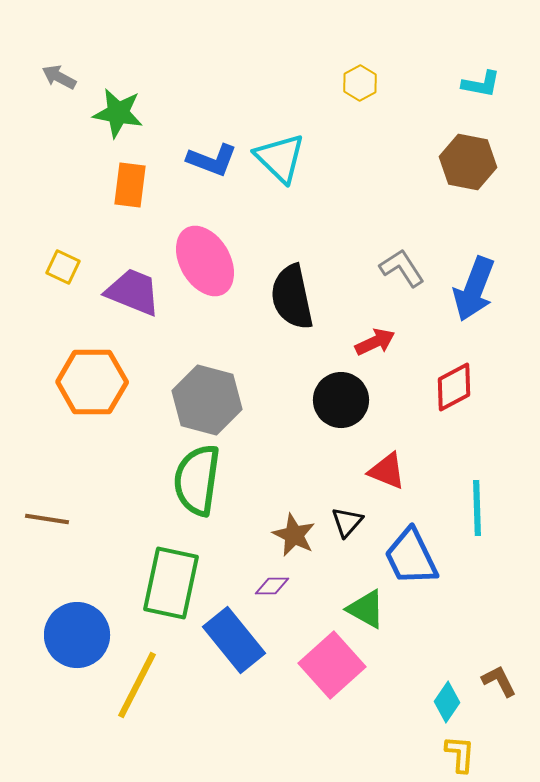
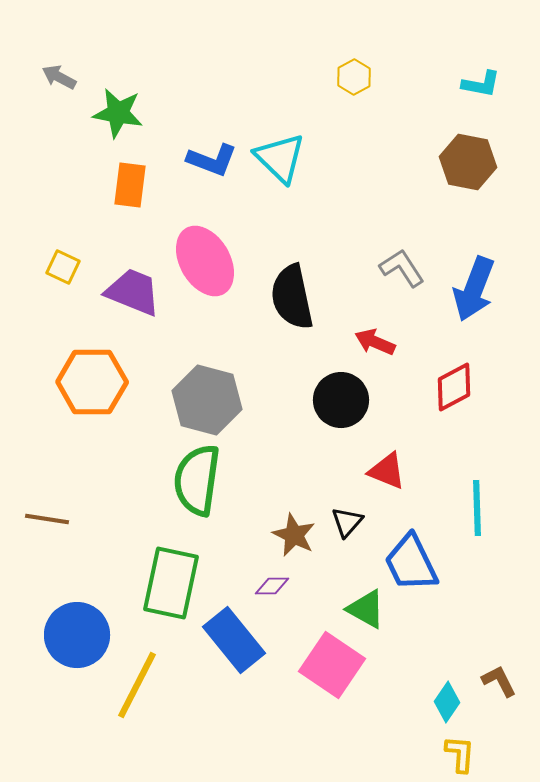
yellow hexagon: moved 6 px left, 6 px up
red arrow: rotated 132 degrees counterclockwise
blue trapezoid: moved 6 px down
pink square: rotated 14 degrees counterclockwise
